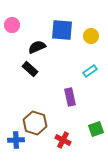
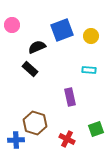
blue square: rotated 25 degrees counterclockwise
cyan rectangle: moved 1 px left, 1 px up; rotated 40 degrees clockwise
red cross: moved 4 px right, 1 px up
